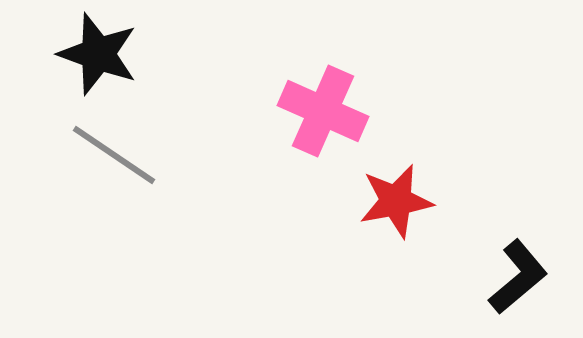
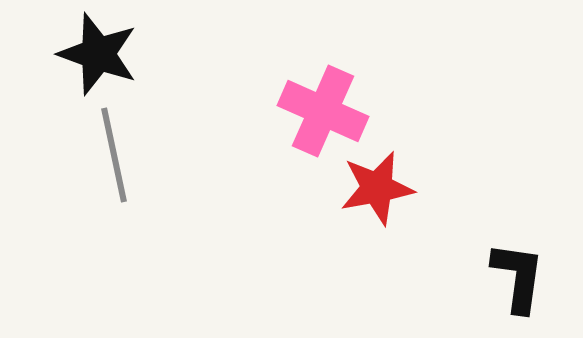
gray line: rotated 44 degrees clockwise
red star: moved 19 px left, 13 px up
black L-shape: rotated 42 degrees counterclockwise
